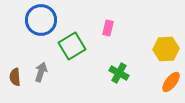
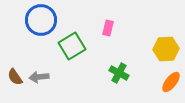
gray arrow: moved 2 px left, 5 px down; rotated 114 degrees counterclockwise
brown semicircle: rotated 30 degrees counterclockwise
